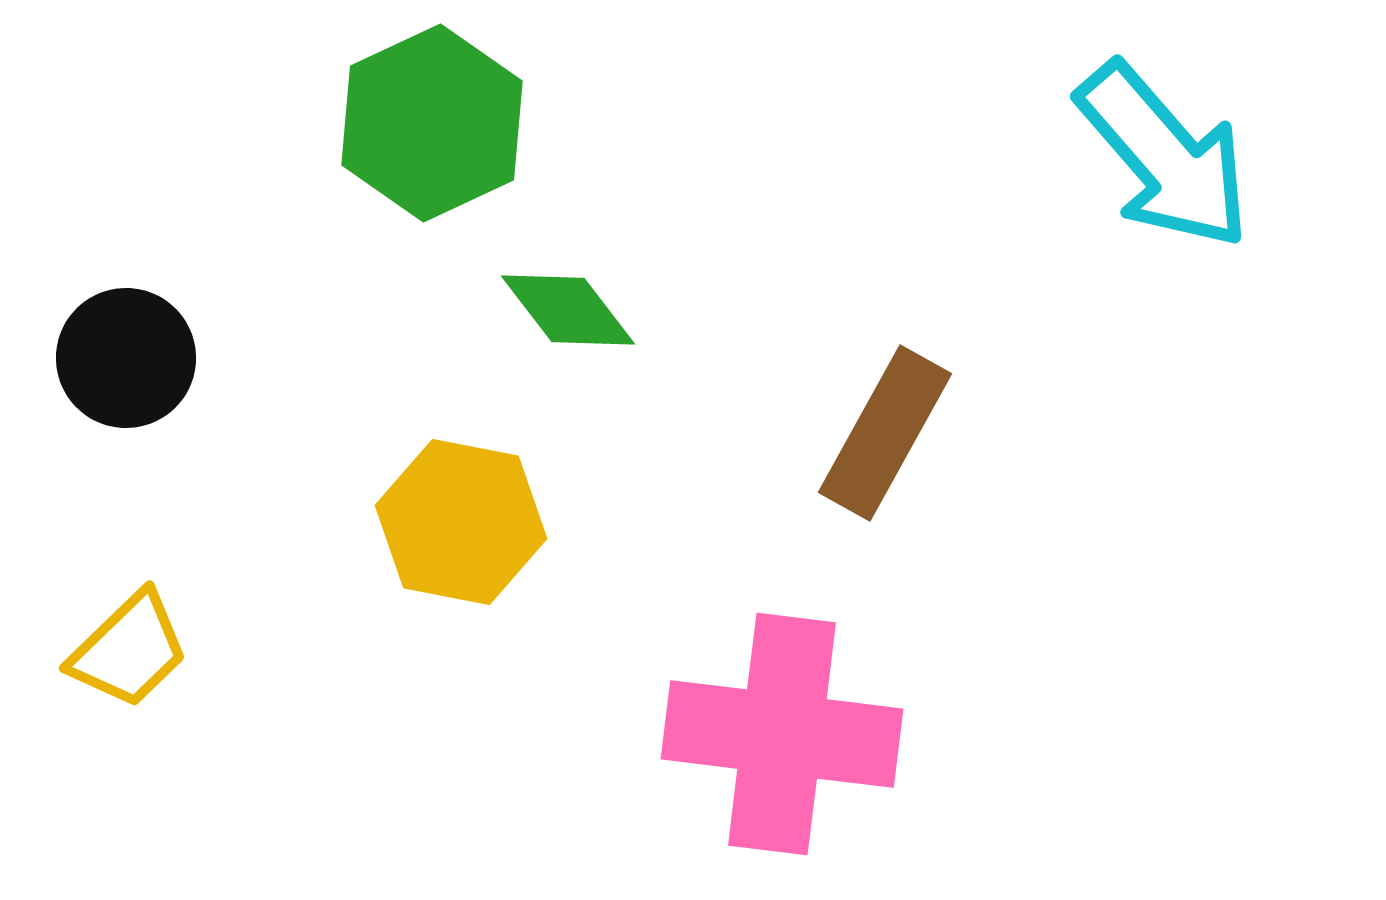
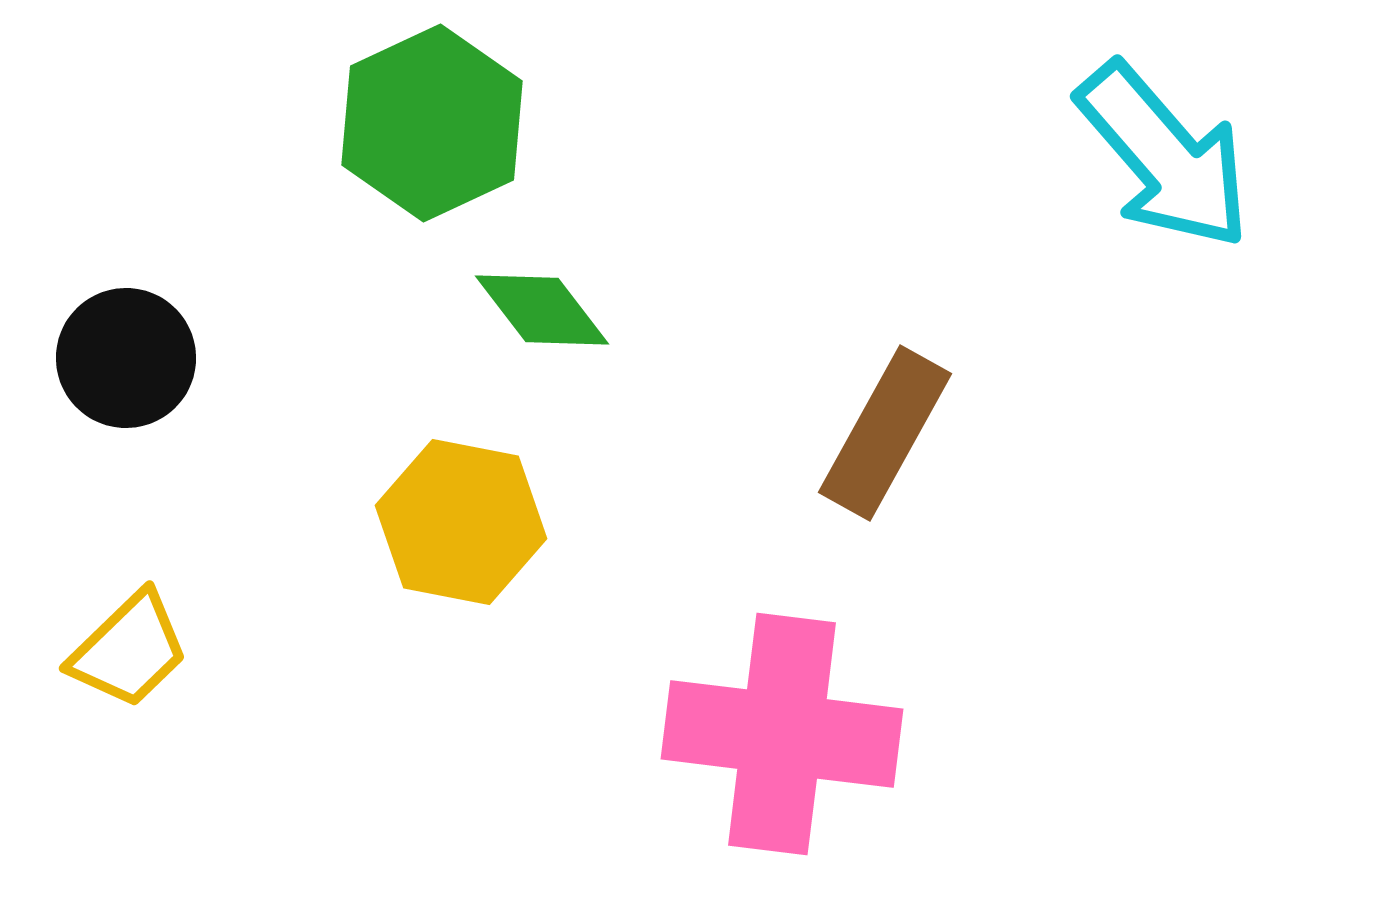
green diamond: moved 26 px left
